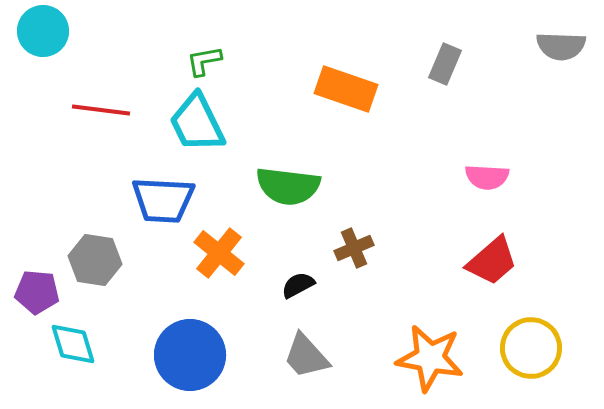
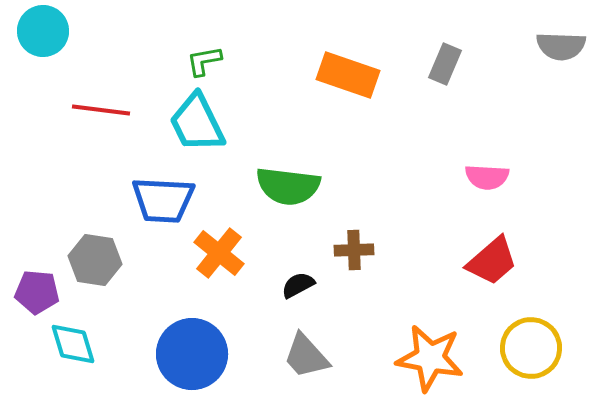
orange rectangle: moved 2 px right, 14 px up
brown cross: moved 2 px down; rotated 21 degrees clockwise
blue circle: moved 2 px right, 1 px up
